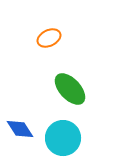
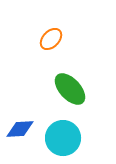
orange ellipse: moved 2 px right, 1 px down; rotated 20 degrees counterclockwise
blue diamond: rotated 60 degrees counterclockwise
